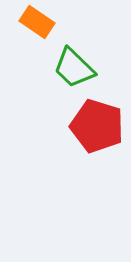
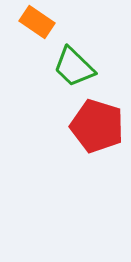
green trapezoid: moved 1 px up
